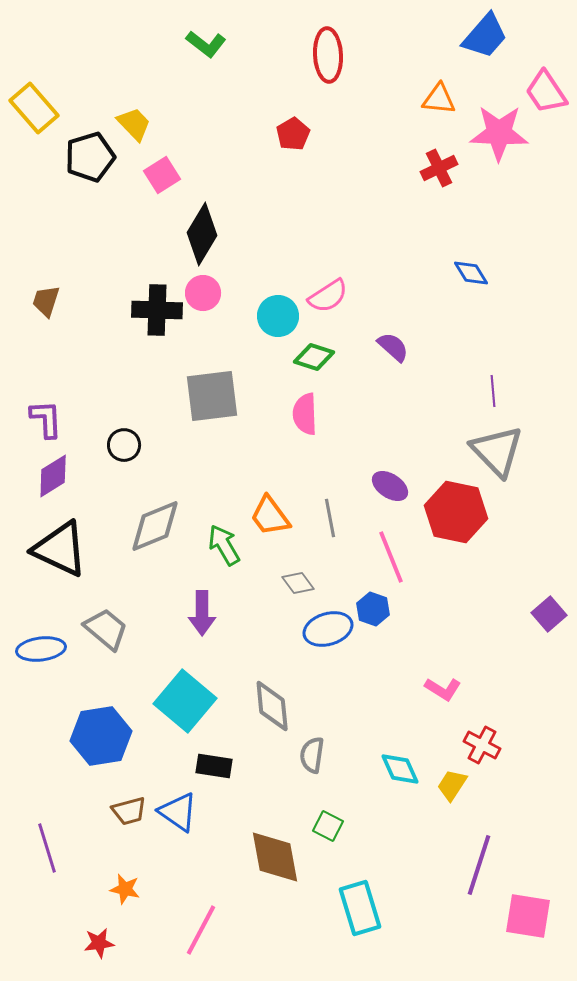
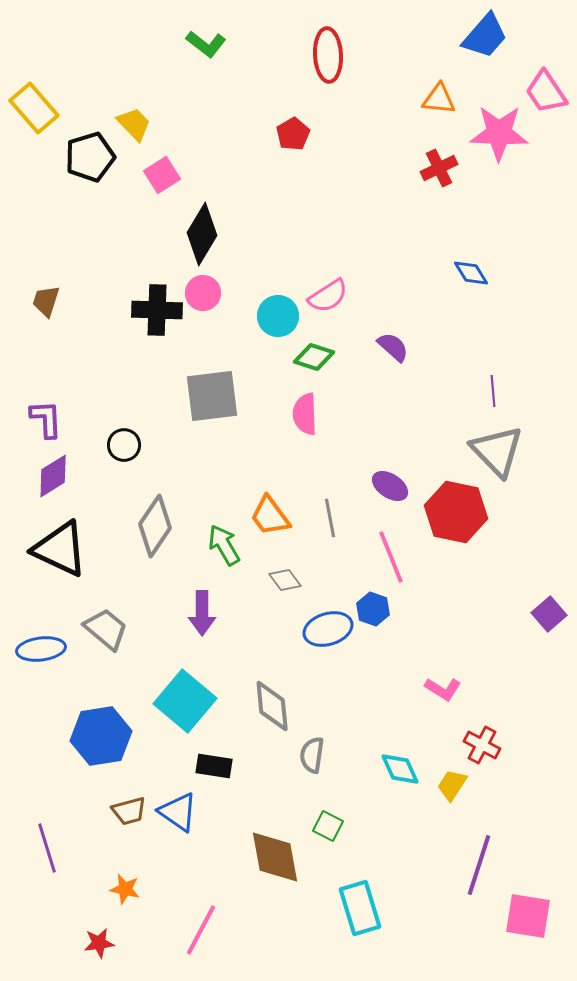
gray diamond at (155, 526): rotated 34 degrees counterclockwise
gray diamond at (298, 583): moved 13 px left, 3 px up
